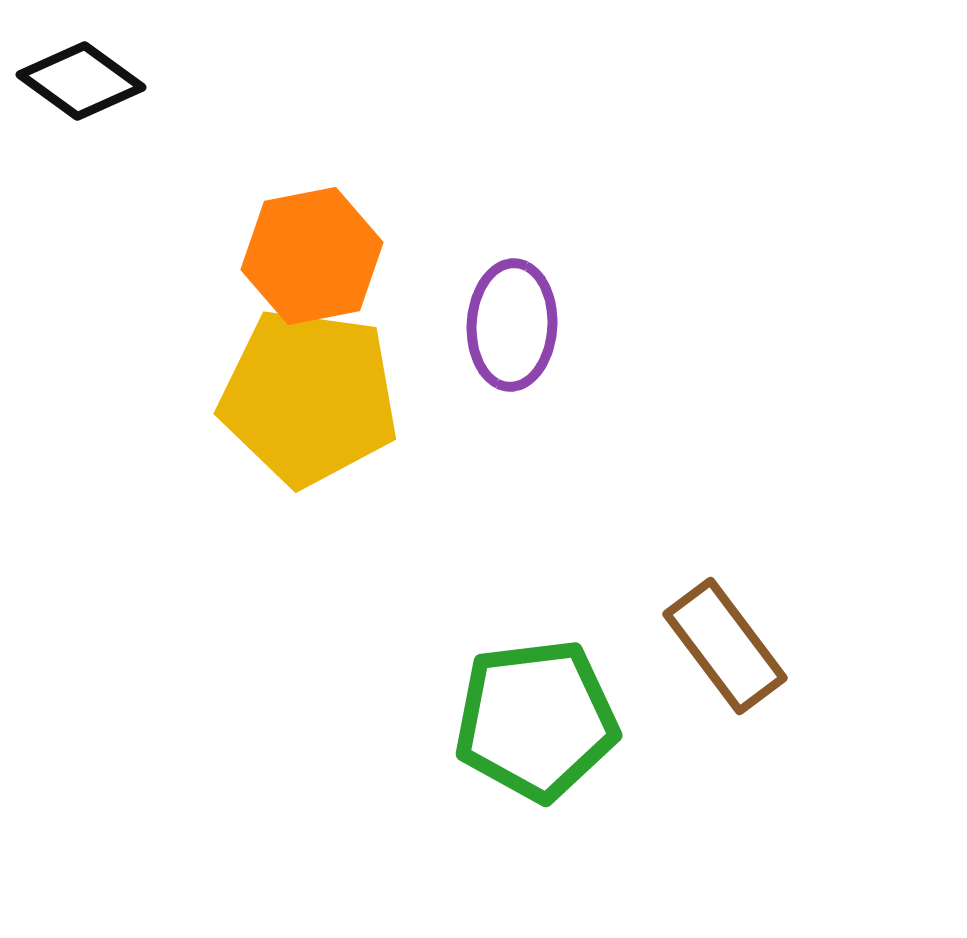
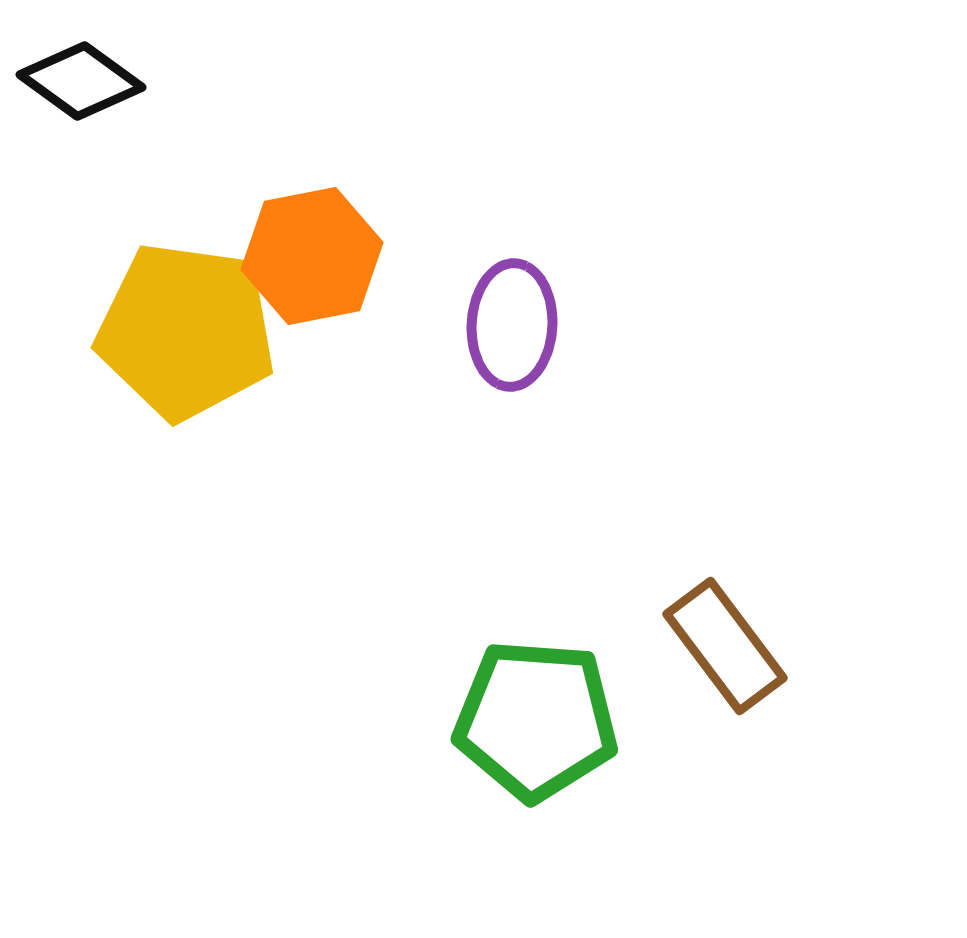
yellow pentagon: moved 123 px left, 66 px up
green pentagon: rotated 11 degrees clockwise
